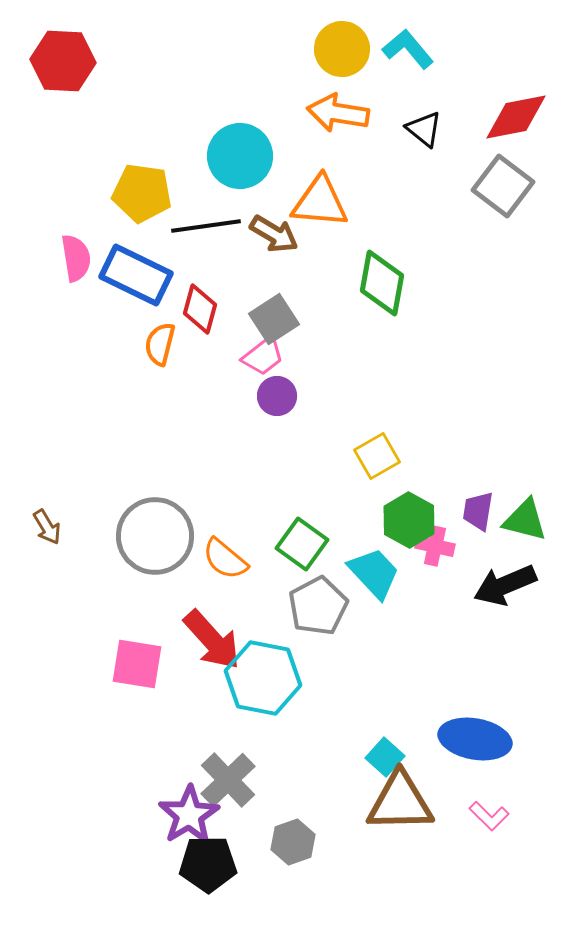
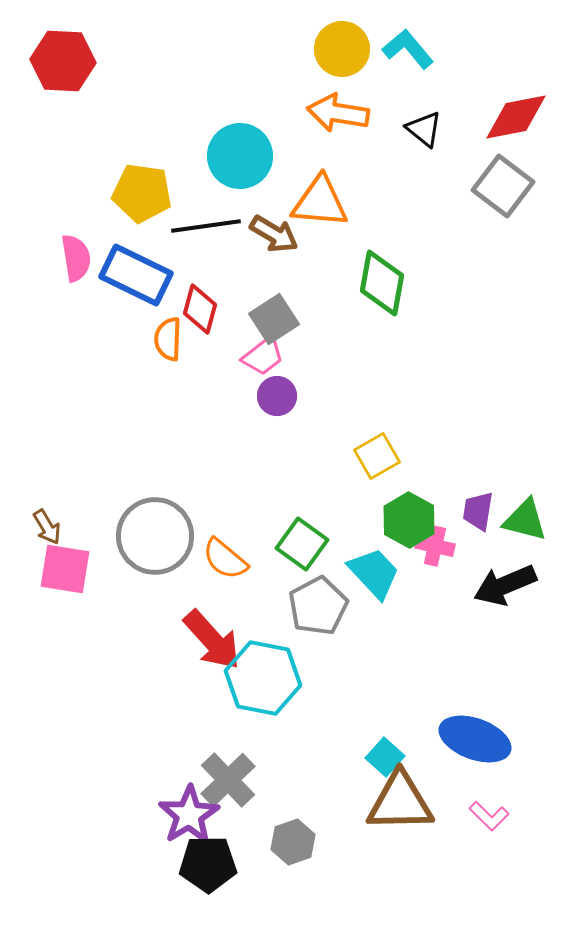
orange semicircle at (160, 344): moved 8 px right, 5 px up; rotated 12 degrees counterclockwise
pink square at (137, 664): moved 72 px left, 95 px up
blue ellipse at (475, 739): rotated 10 degrees clockwise
